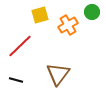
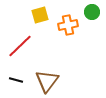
orange cross: rotated 18 degrees clockwise
brown triangle: moved 11 px left, 7 px down
